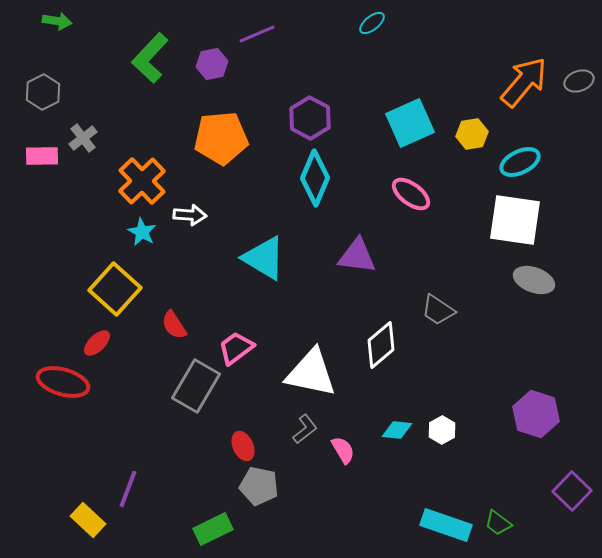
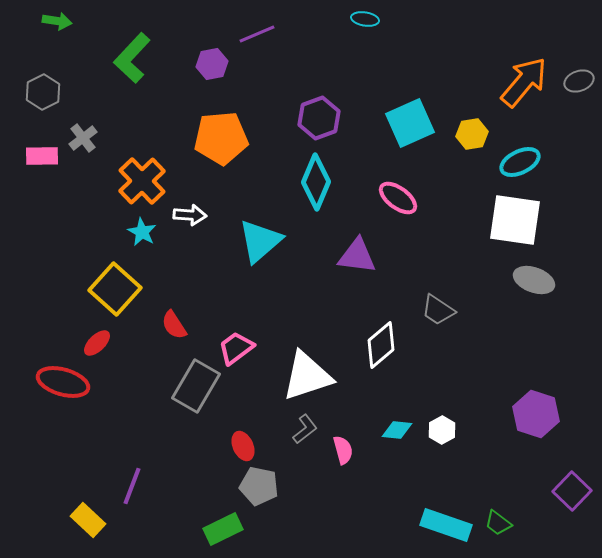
cyan ellipse at (372, 23): moved 7 px left, 4 px up; rotated 48 degrees clockwise
green L-shape at (150, 58): moved 18 px left
purple hexagon at (310, 118): moved 9 px right; rotated 12 degrees clockwise
cyan diamond at (315, 178): moved 1 px right, 4 px down
pink ellipse at (411, 194): moved 13 px left, 4 px down
cyan triangle at (264, 258): moved 4 px left, 17 px up; rotated 48 degrees clockwise
white triangle at (311, 373): moved 4 px left, 3 px down; rotated 30 degrees counterclockwise
pink semicircle at (343, 450): rotated 16 degrees clockwise
purple line at (128, 489): moved 4 px right, 3 px up
green rectangle at (213, 529): moved 10 px right
